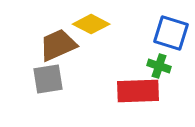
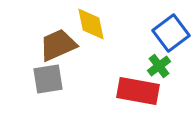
yellow diamond: rotated 51 degrees clockwise
blue square: rotated 36 degrees clockwise
green cross: rotated 35 degrees clockwise
red rectangle: rotated 12 degrees clockwise
